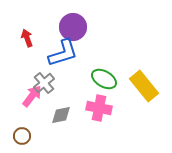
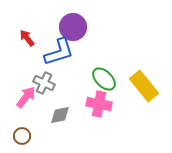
red arrow: rotated 18 degrees counterclockwise
blue L-shape: moved 4 px left, 1 px up
green ellipse: rotated 15 degrees clockwise
gray cross: rotated 25 degrees counterclockwise
pink arrow: moved 6 px left, 1 px down
pink cross: moved 4 px up
gray diamond: moved 1 px left
